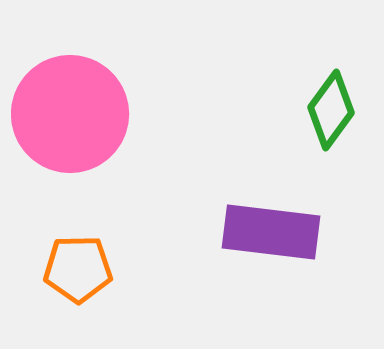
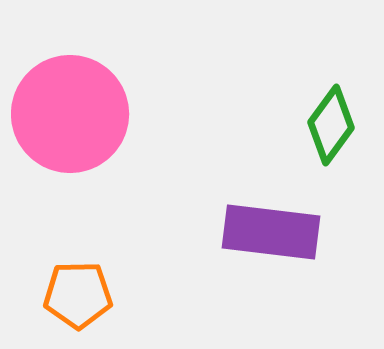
green diamond: moved 15 px down
orange pentagon: moved 26 px down
